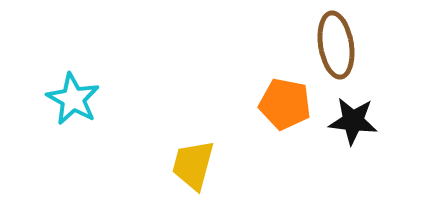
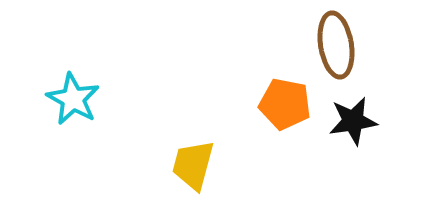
black star: rotated 15 degrees counterclockwise
